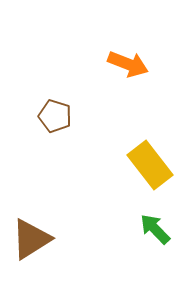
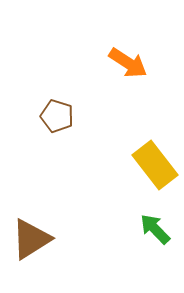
orange arrow: moved 1 px up; rotated 12 degrees clockwise
brown pentagon: moved 2 px right
yellow rectangle: moved 5 px right
